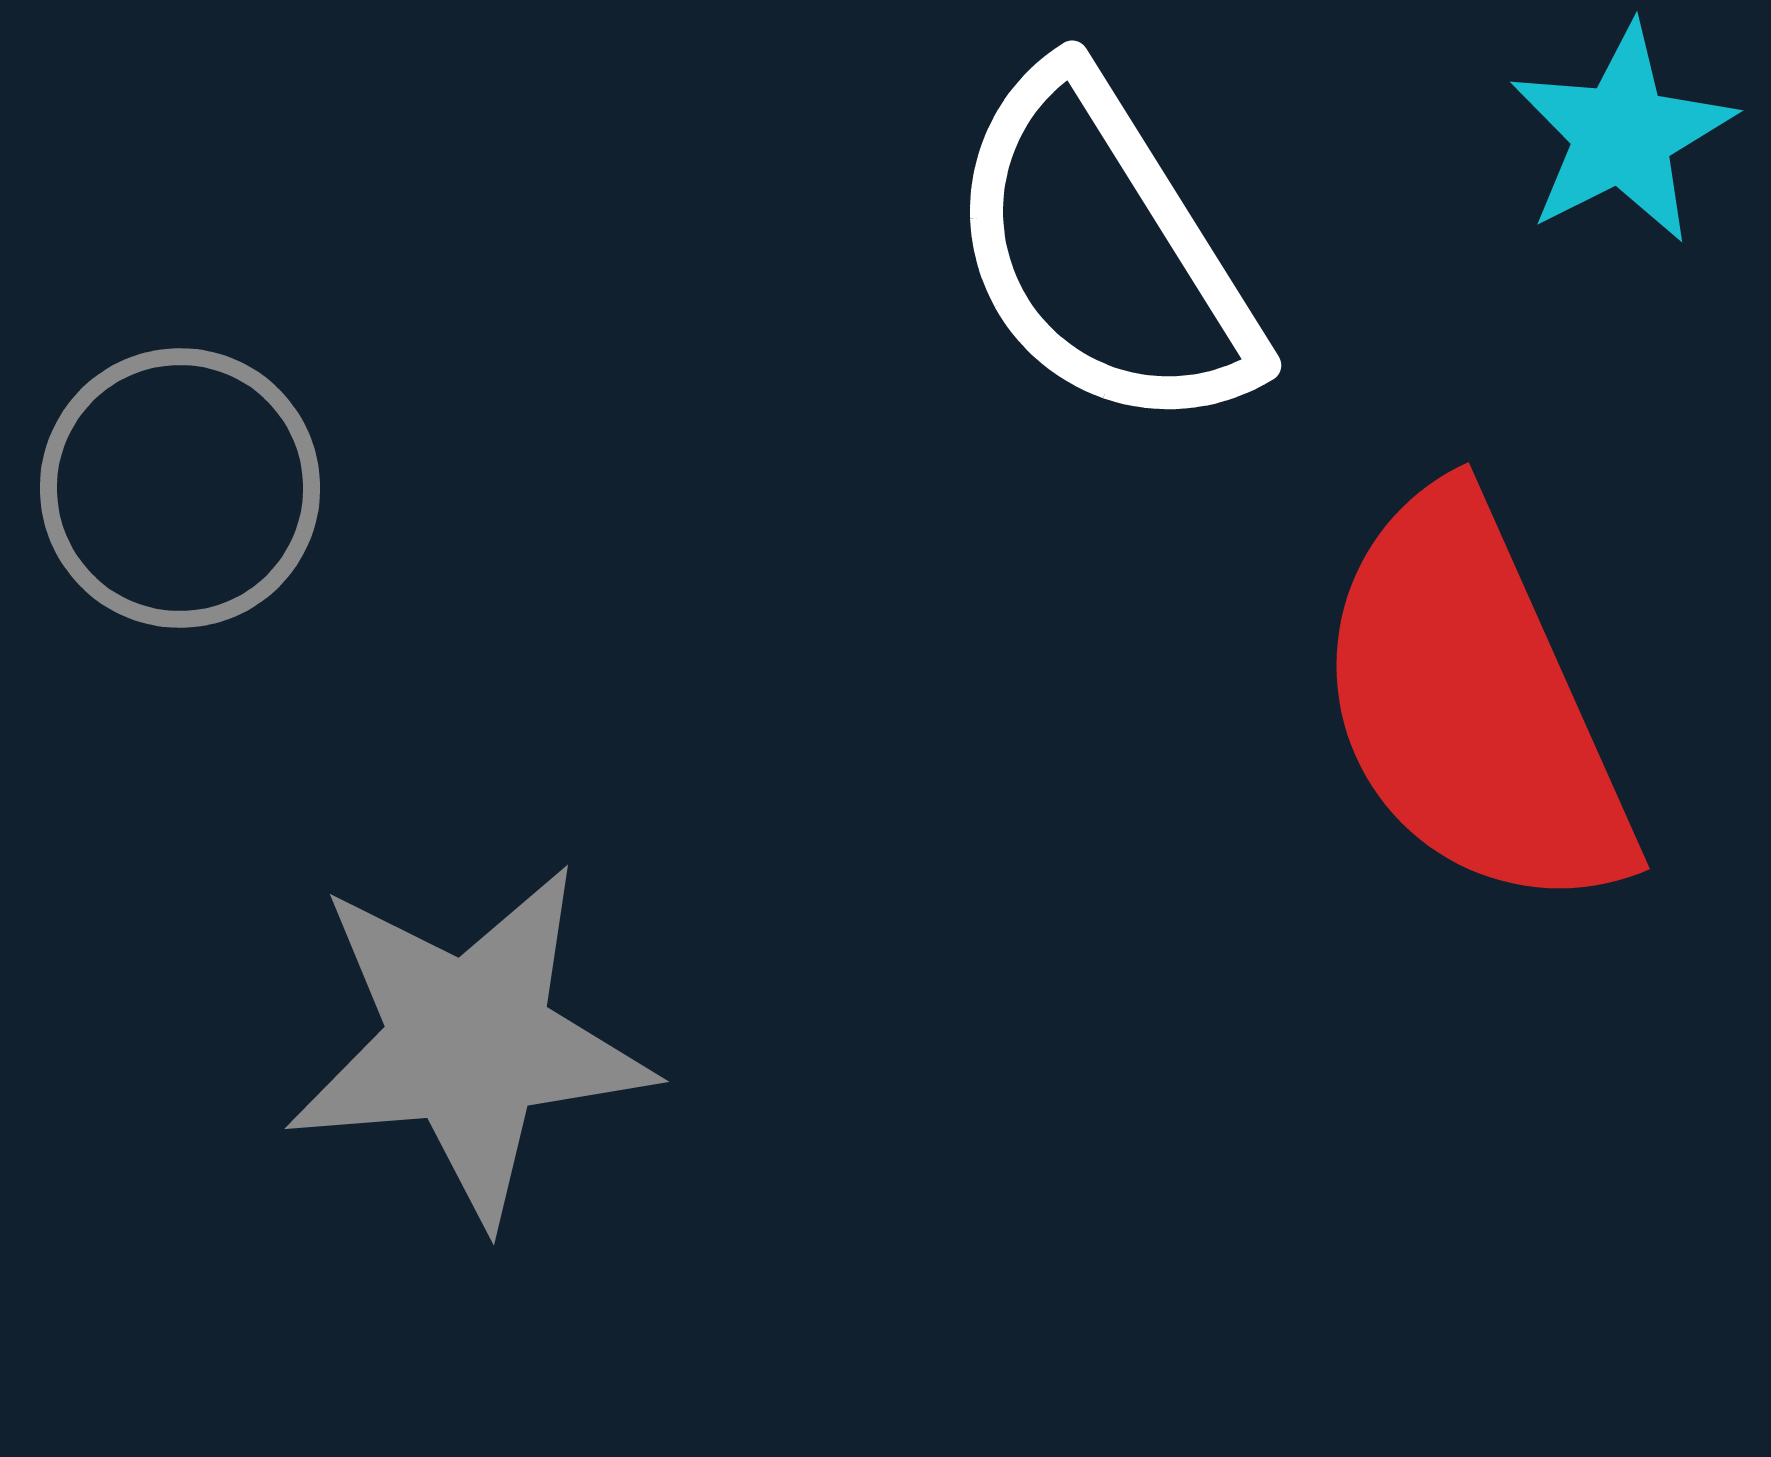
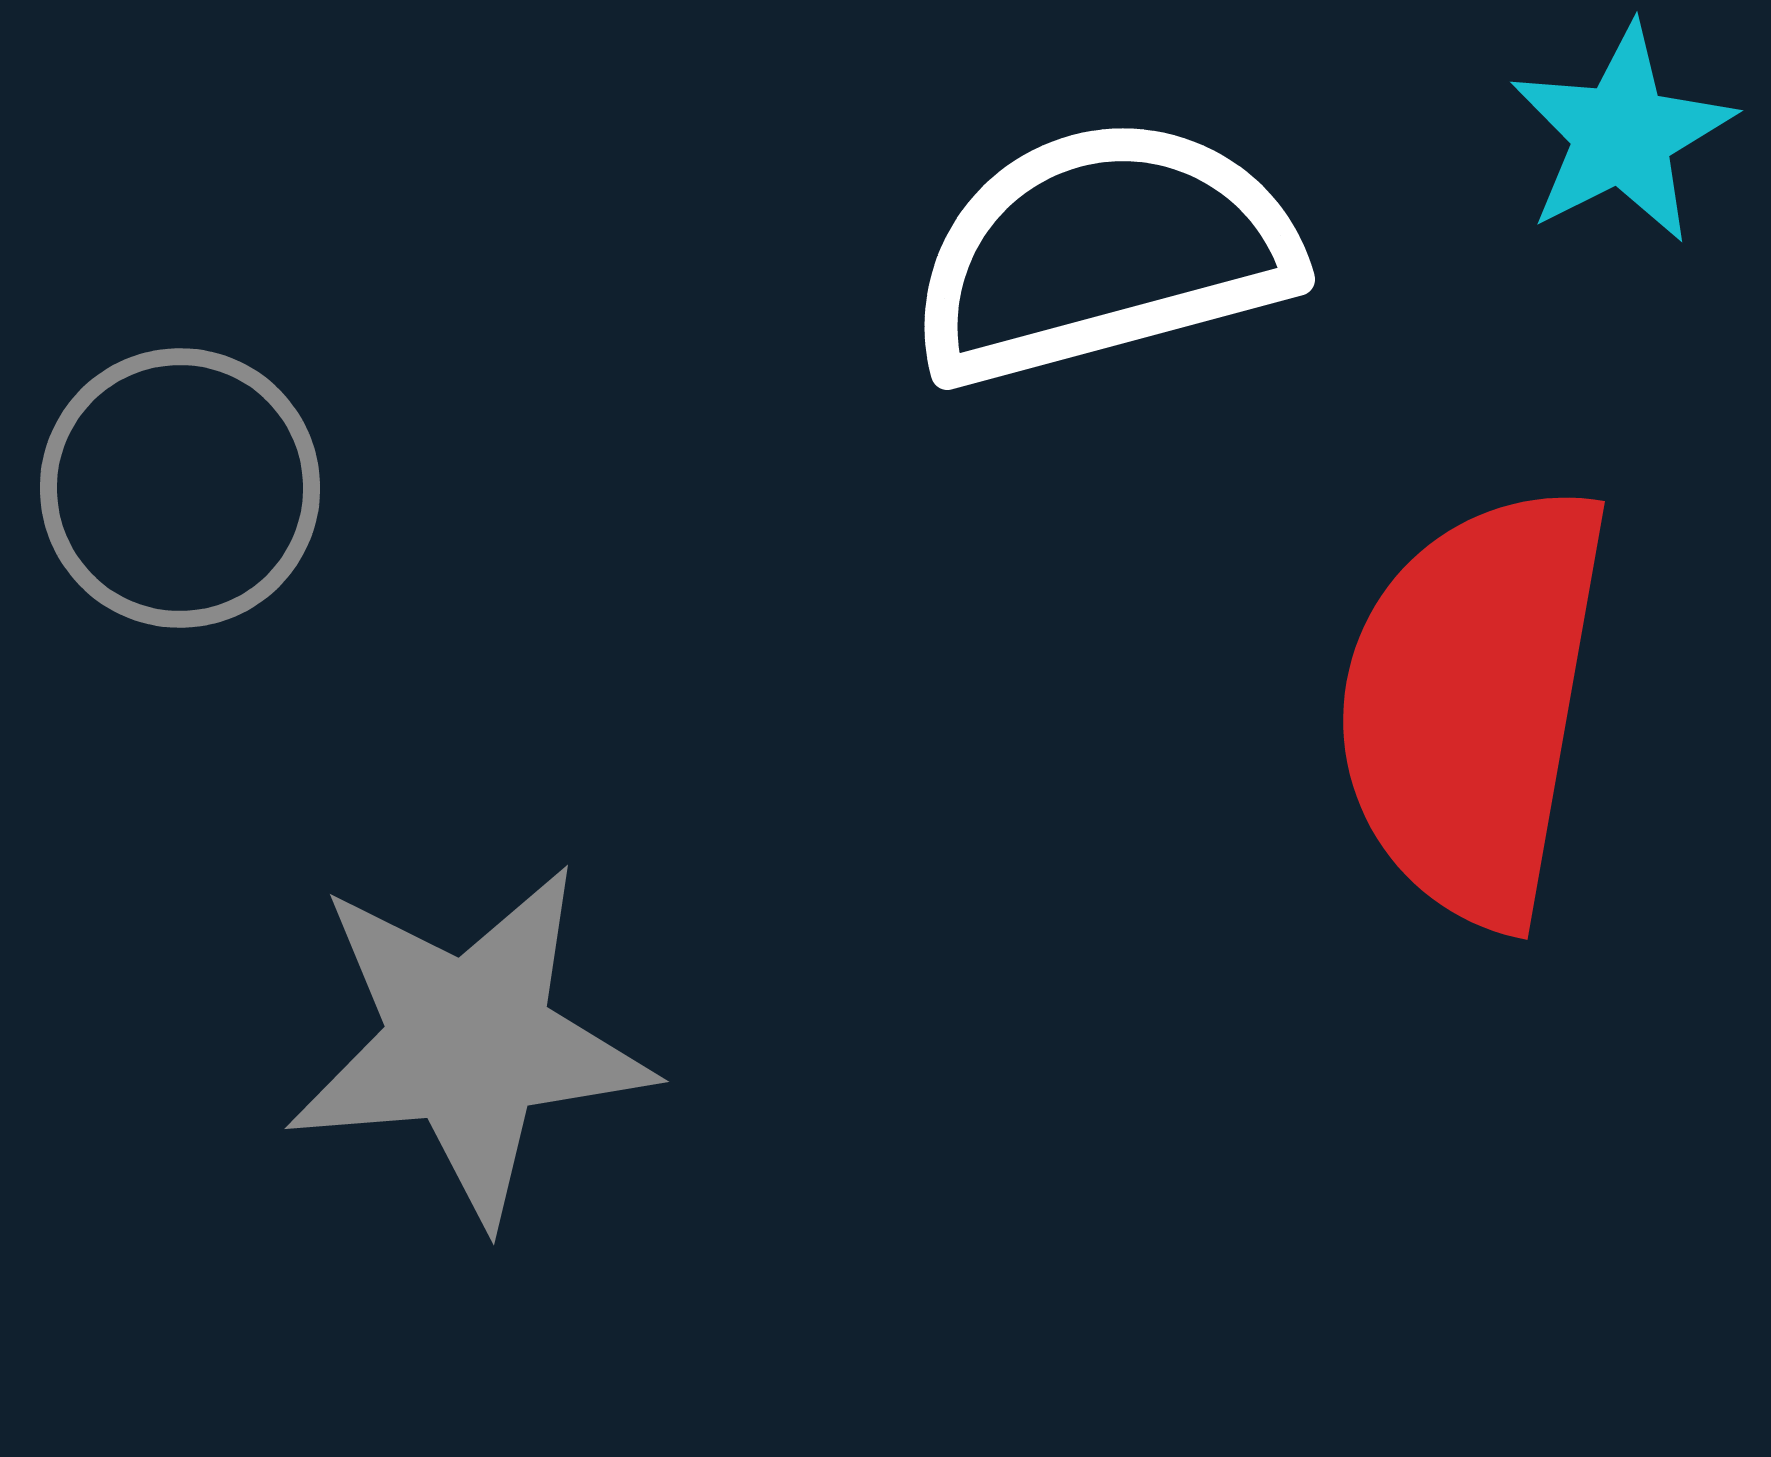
white semicircle: rotated 107 degrees clockwise
red semicircle: rotated 34 degrees clockwise
